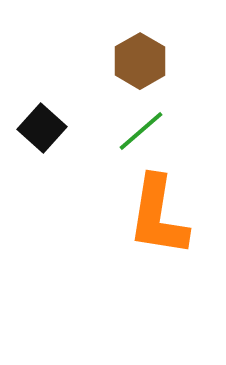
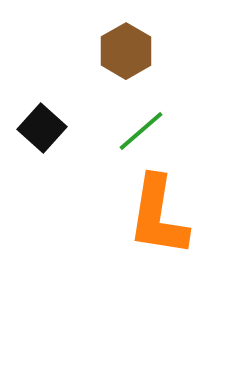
brown hexagon: moved 14 px left, 10 px up
